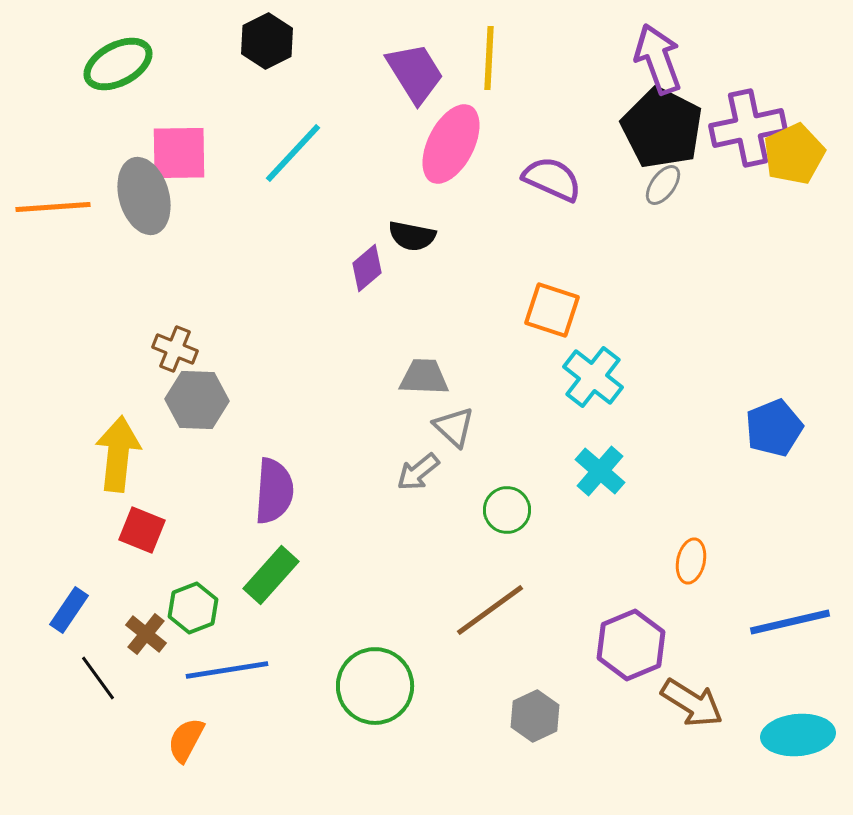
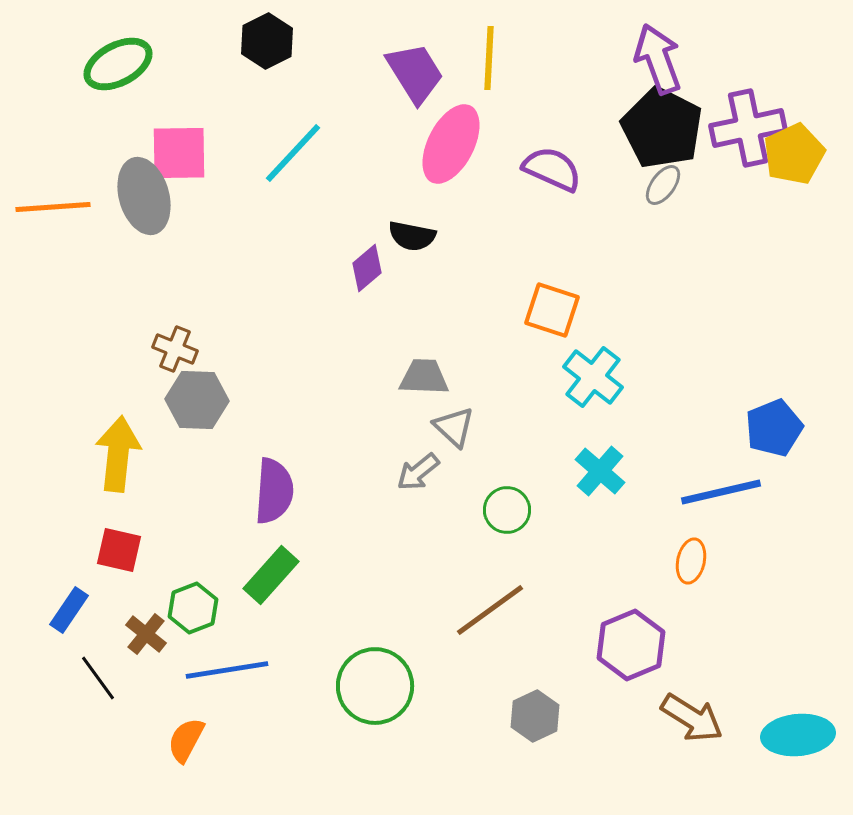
purple semicircle at (552, 179): moved 10 px up
red square at (142, 530): moved 23 px left, 20 px down; rotated 9 degrees counterclockwise
blue line at (790, 622): moved 69 px left, 130 px up
brown arrow at (692, 703): moved 15 px down
